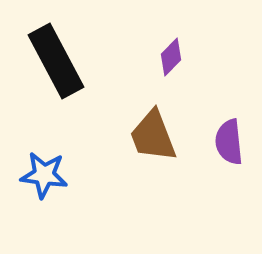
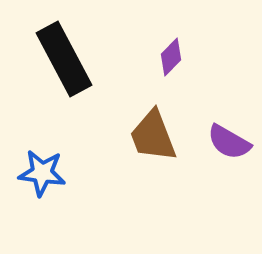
black rectangle: moved 8 px right, 2 px up
purple semicircle: rotated 54 degrees counterclockwise
blue star: moved 2 px left, 2 px up
